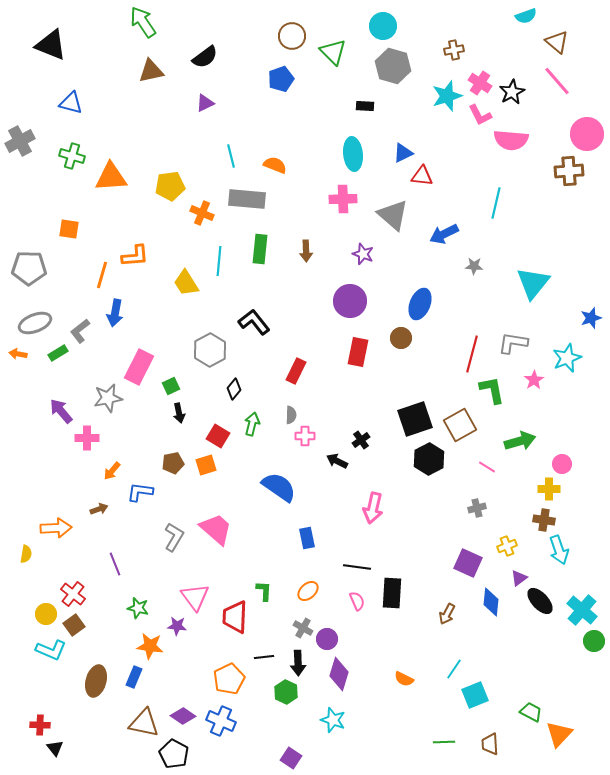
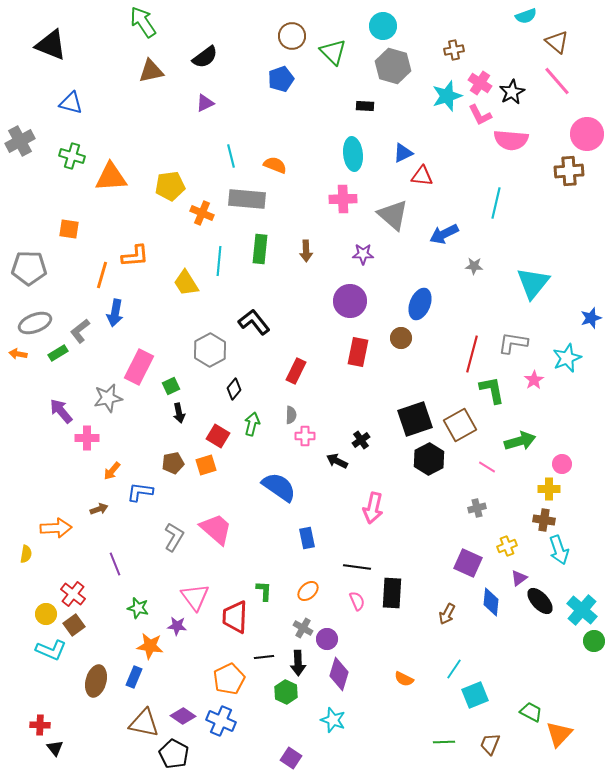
purple star at (363, 254): rotated 20 degrees counterclockwise
brown trapezoid at (490, 744): rotated 25 degrees clockwise
